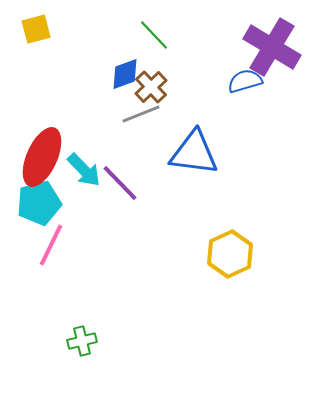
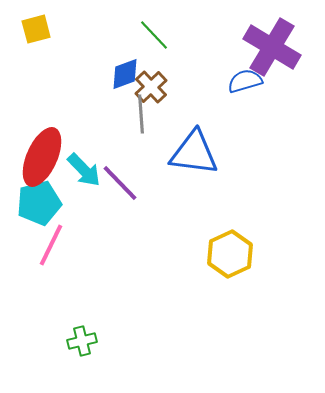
gray line: rotated 72 degrees counterclockwise
